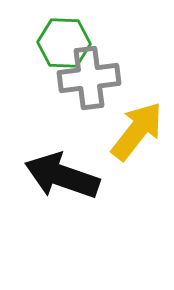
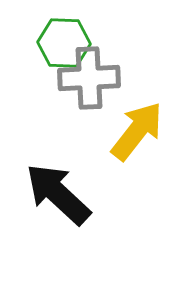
gray cross: rotated 4 degrees clockwise
black arrow: moved 4 px left, 18 px down; rotated 24 degrees clockwise
